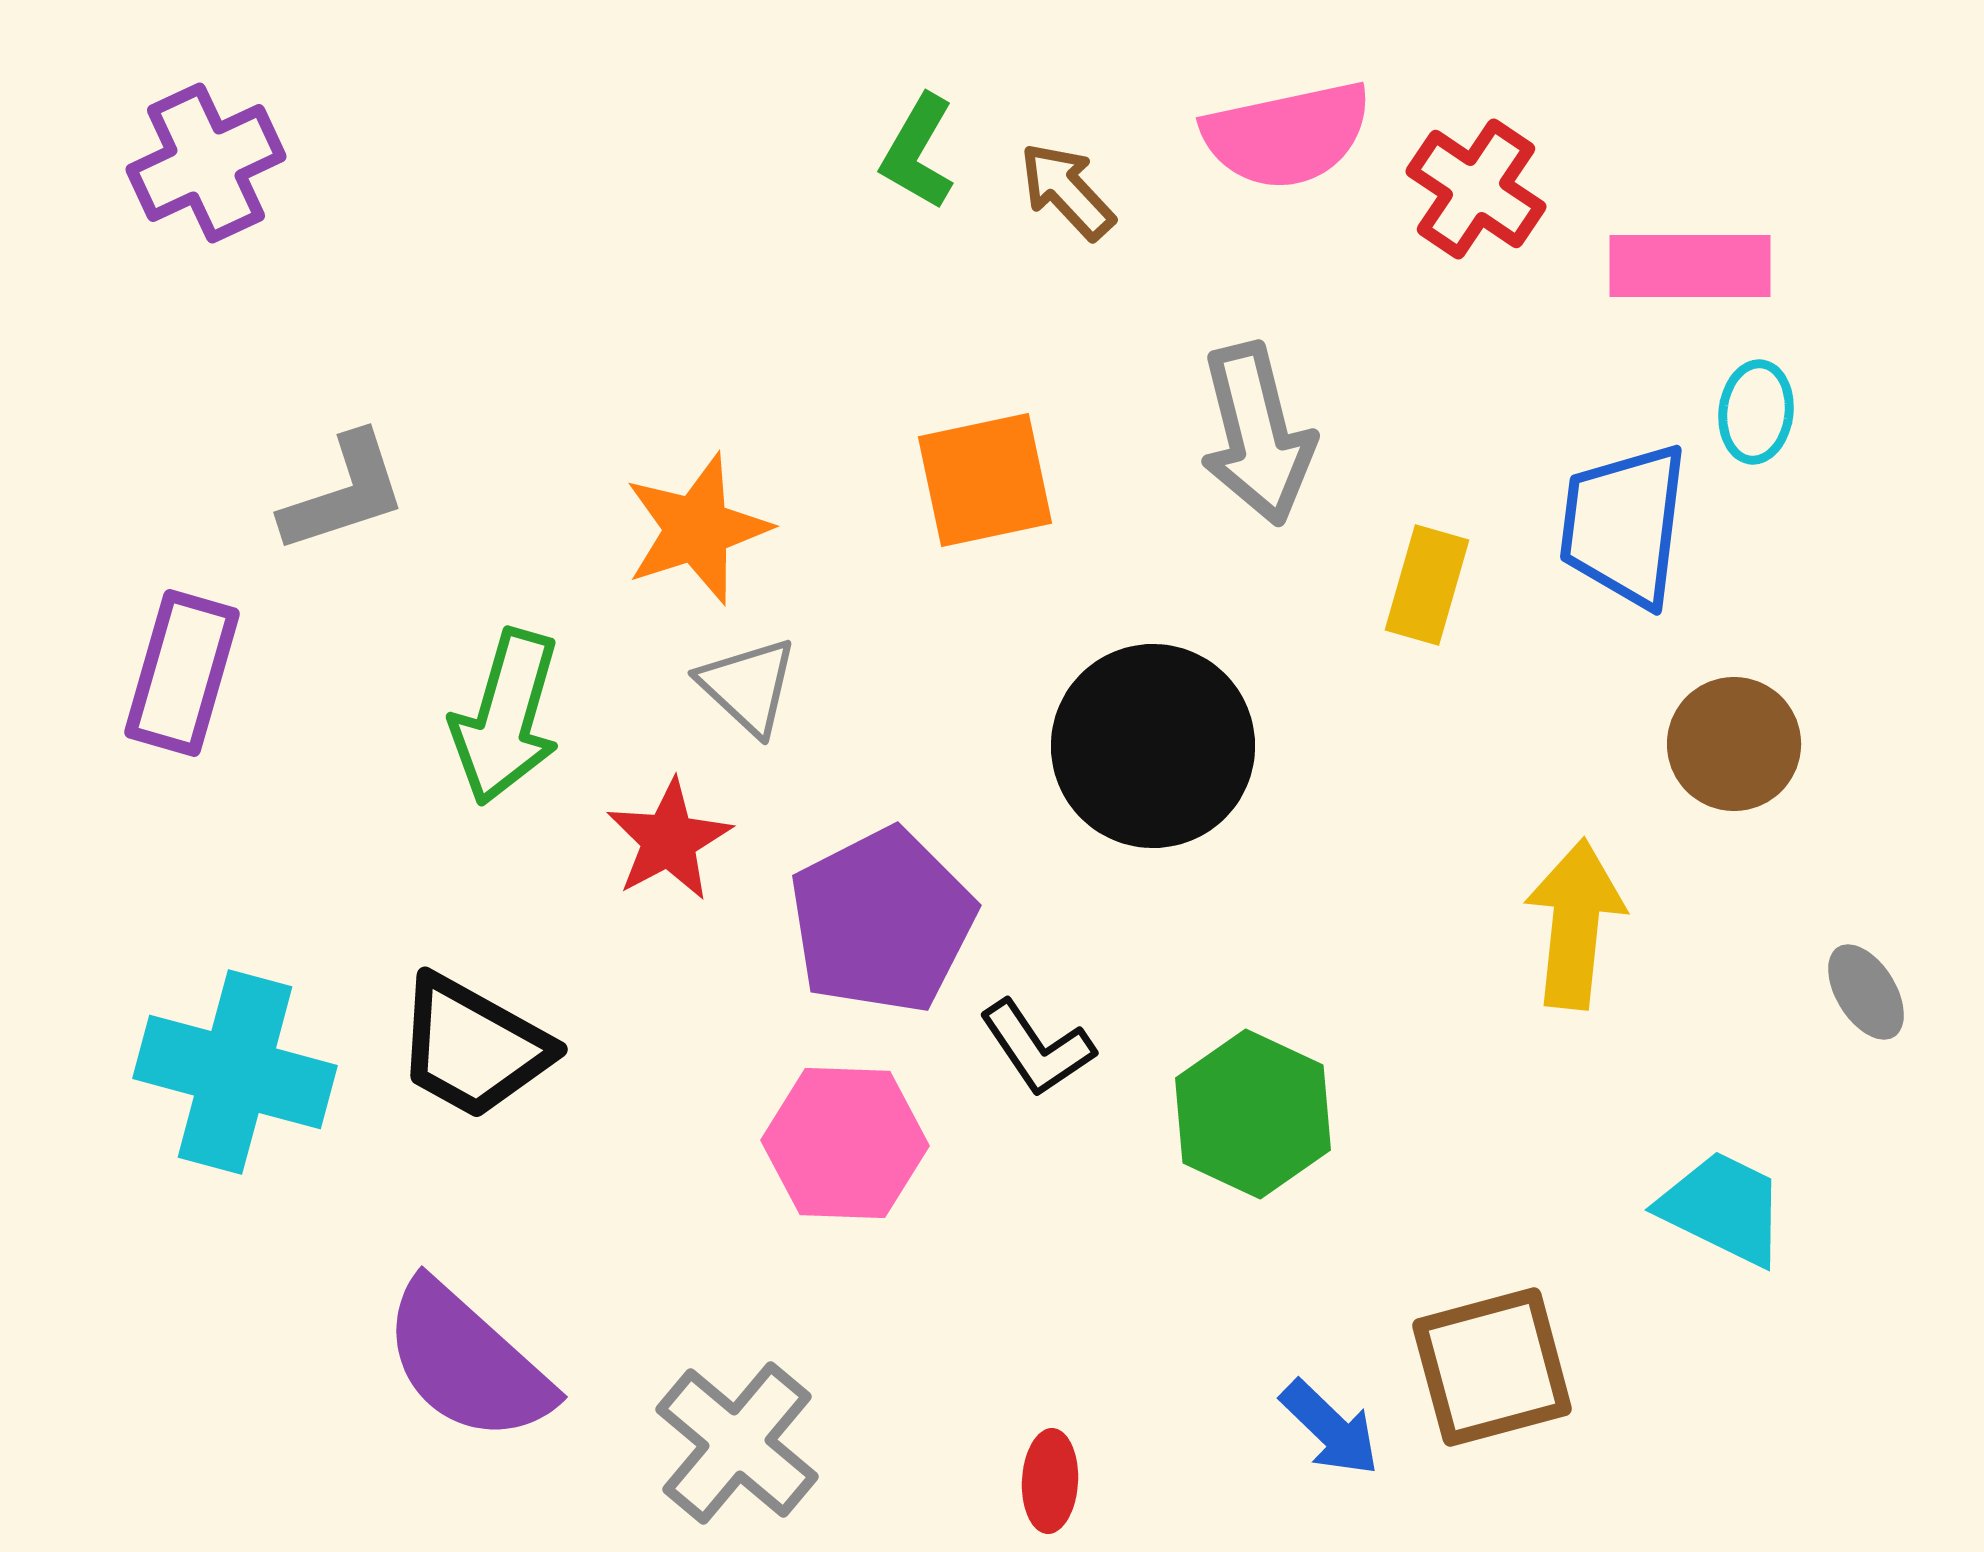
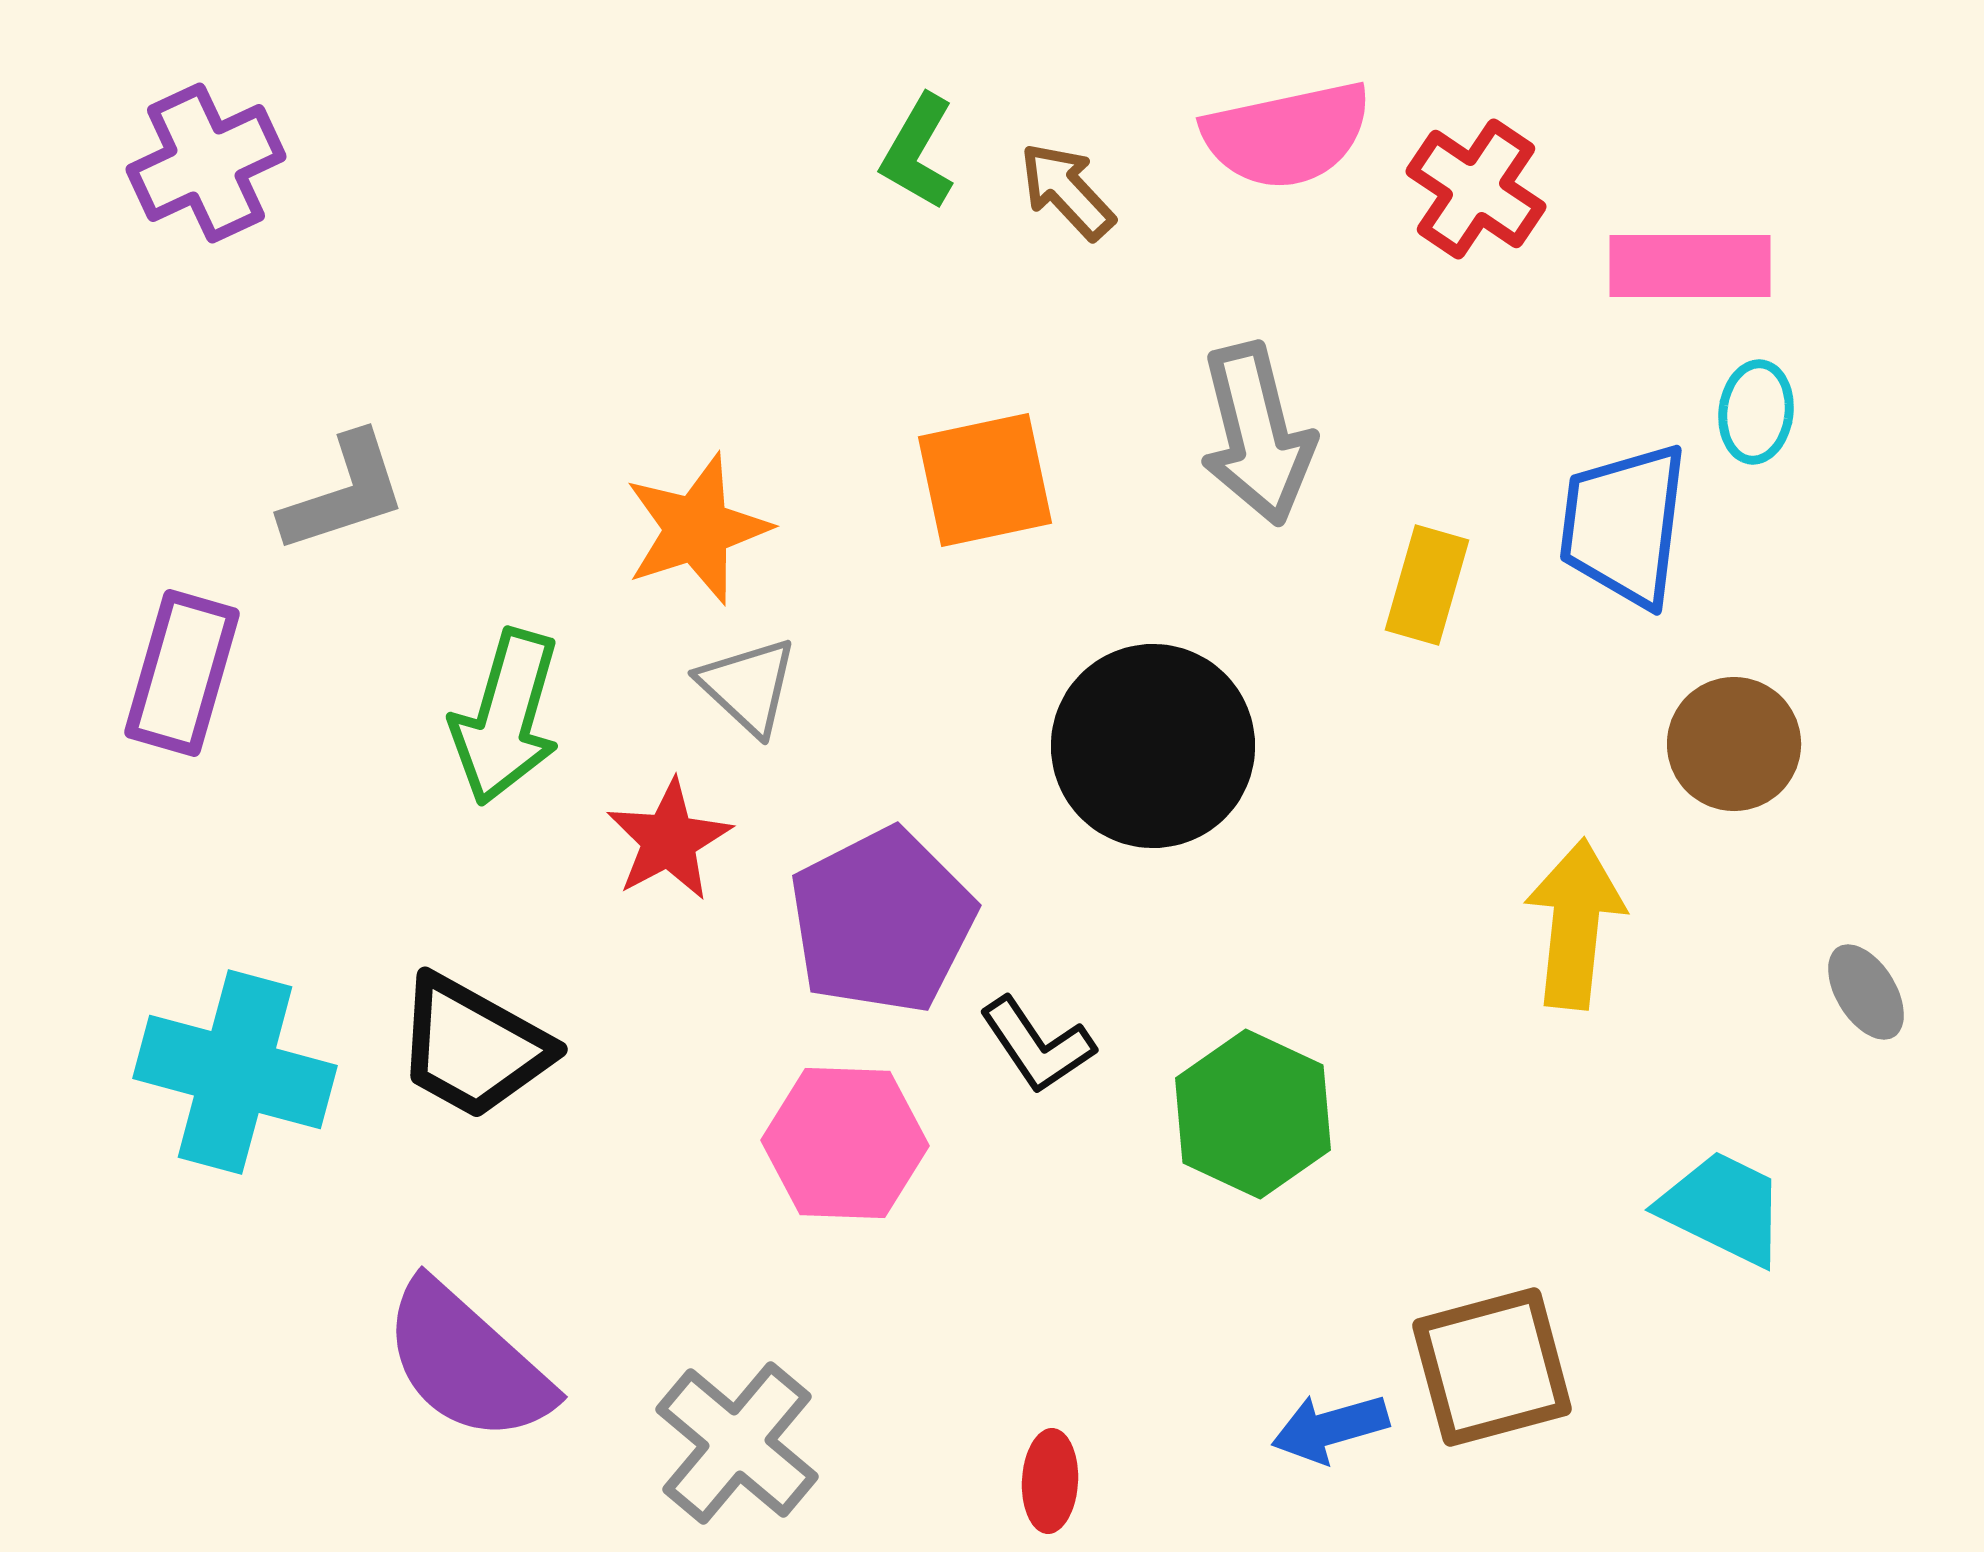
black L-shape: moved 3 px up
blue arrow: rotated 120 degrees clockwise
